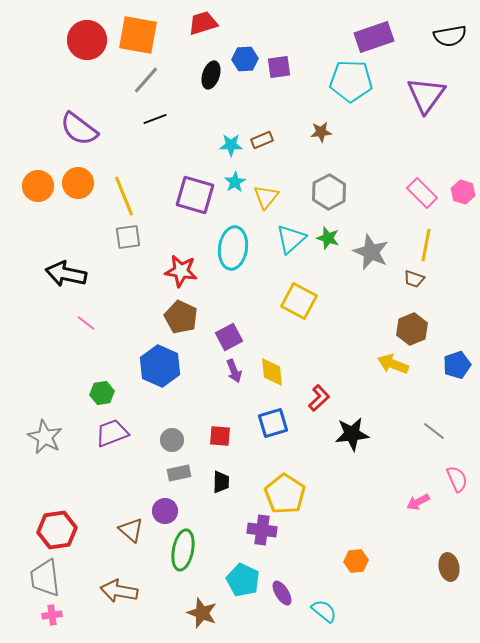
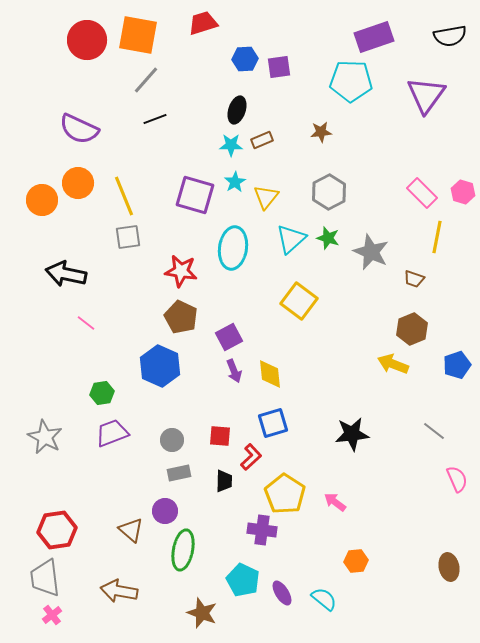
black ellipse at (211, 75): moved 26 px right, 35 px down
purple semicircle at (79, 129): rotated 12 degrees counterclockwise
orange circle at (38, 186): moved 4 px right, 14 px down
yellow line at (426, 245): moved 11 px right, 8 px up
yellow square at (299, 301): rotated 9 degrees clockwise
yellow diamond at (272, 372): moved 2 px left, 2 px down
red L-shape at (319, 398): moved 68 px left, 59 px down
black trapezoid at (221, 482): moved 3 px right, 1 px up
pink arrow at (418, 502): moved 83 px left; rotated 65 degrees clockwise
cyan semicircle at (324, 611): moved 12 px up
pink cross at (52, 615): rotated 30 degrees counterclockwise
